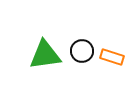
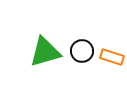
green triangle: moved 3 px up; rotated 8 degrees counterclockwise
